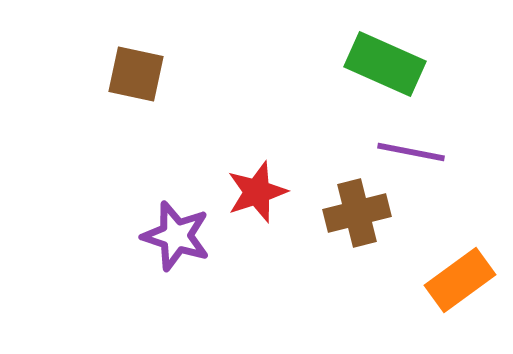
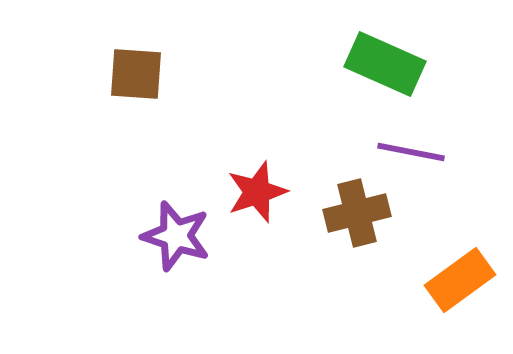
brown square: rotated 8 degrees counterclockwise
